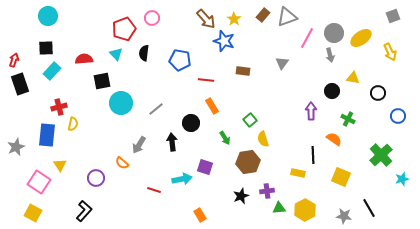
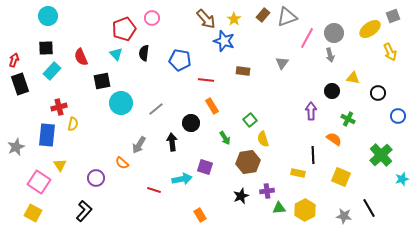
yellow ellipse at (361, 38): moved 9 px right, 9 px up
red semicircle at (84, 59): moved 3 px left, 2 px up; rotated 108 degrees counterclockwise
